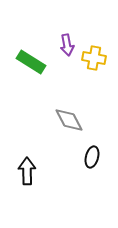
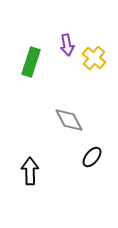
yellow cross: rotated 30 degrees clockwise
green rectangle: rotated 76 degrees clockwise
black ellipse: rotated 25 degrees clockwise
black arrow: moved 3 px right
